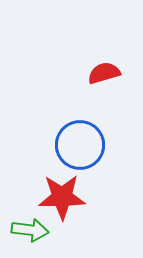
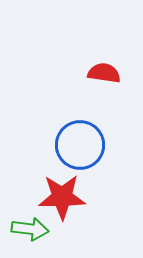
red semicircle: rotated 24 degrees clockwise
green arrow: moved 1 px up
